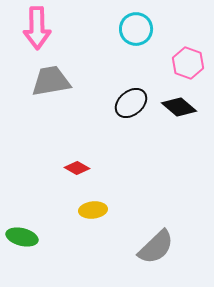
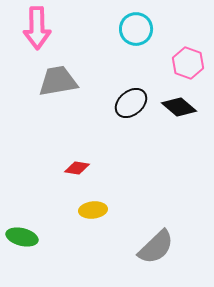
gray trapezoid: moved 7 px right
red diamond: rotated 20 degrees counterclockwise
